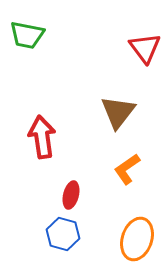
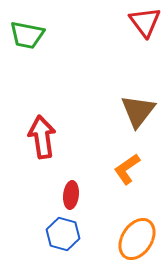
red triangle: moved 26 px up
brown triangle: moved 20 px right, 1 px up
red ellipse: rotated 8 degrees counterclockwise
orange ellipse: rotated 15 degrees clockwise
